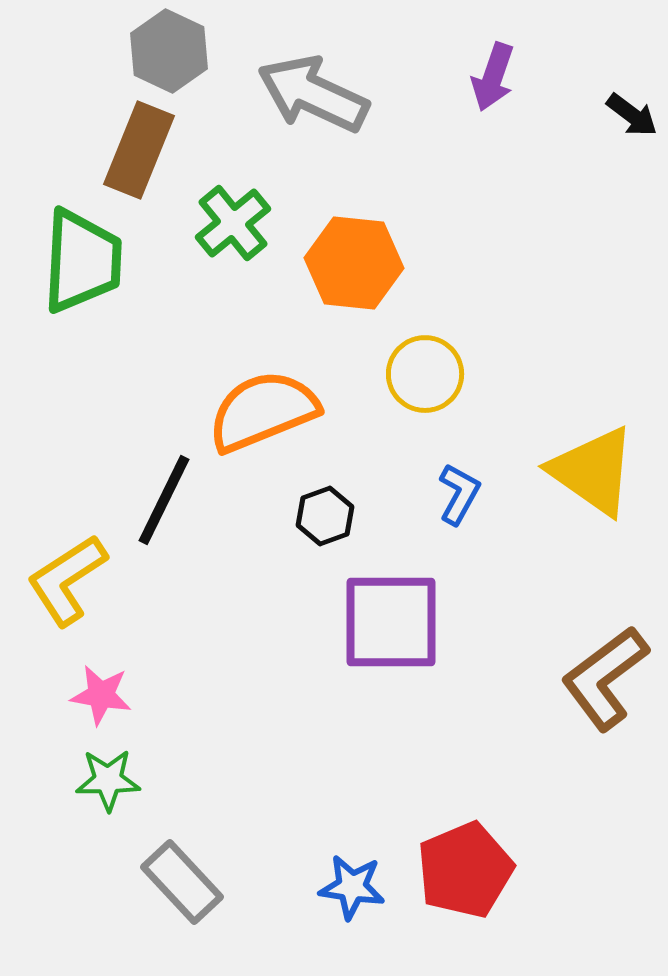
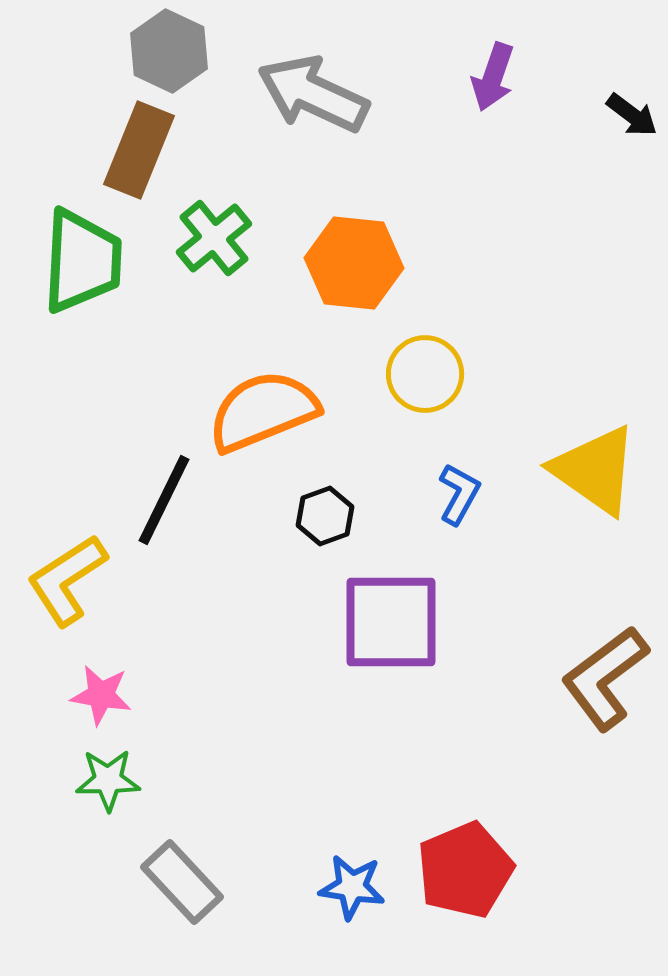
green cross: moved 19 px left, 15 px down
yellow triangle: moved 2 px right, 1 px up
